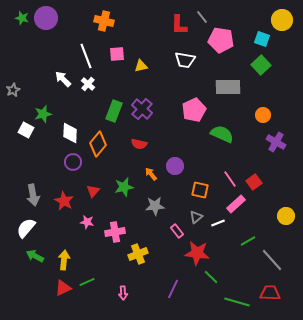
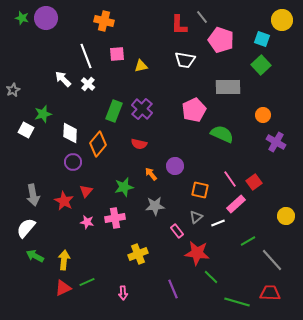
pink pentagon at (221, 40): rotated 10 degrees clockwise
red triangle at (93, 191): moved 7 px left
pink cross at (115, 232): moved 14 px up
purple line at (173, 289): rotated 48 degrees counterclockwise
